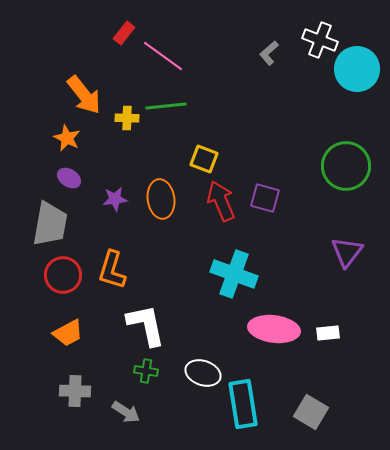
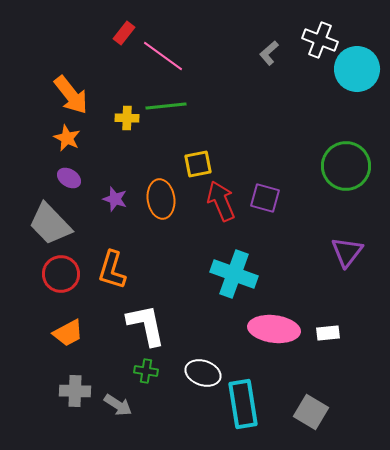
orange arrow: moved 13 px left
yellow square: moved 6 px left, 5 px down; rotated 32 degrees counterclockwise
purple star: rotated 25 degrees clockwise
gray trapezoid: rotated 126 degrees clockwise
red circle: moved 2 px left, 1 px up
gray arrow: moved 8 px left, 7 px up
